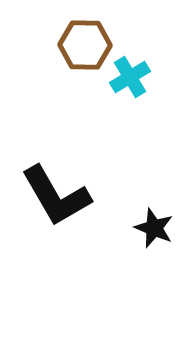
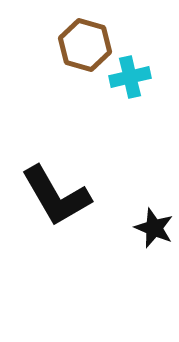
brown hexagon: rotated 15 degrees clockwise
cyan cross: rotated 18 degrees clockwise
